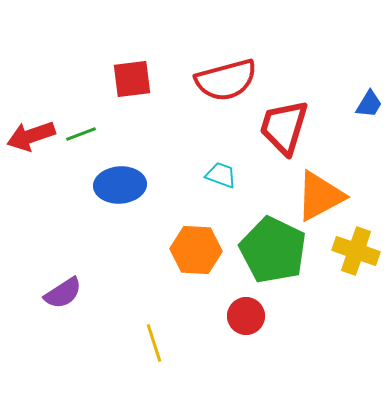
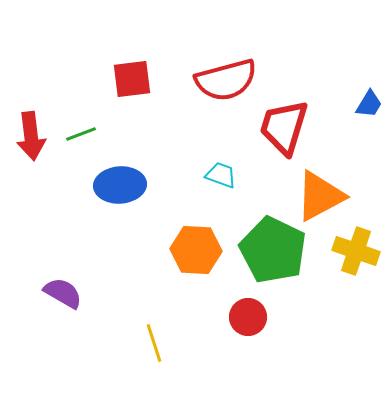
red arrow: rotated 78 degrees counterclockwise
purple semicircle: rotated 117 degrees counterclockwise
red circle: moved 2 px right, 1 px down
